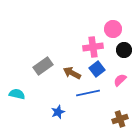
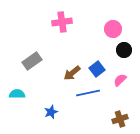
pink cross: moved 31 px left, 25 px up
gray rectangle: moved 11 px left, 5 px up
brown arrow: rotated 66 degrees counterclockwise
cyan semicircle: rotated 14 degrees counterclockwise
blue star: moved 7 px left
